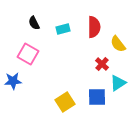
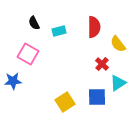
cyan rectangle: moved 4 px left, 2 px down
